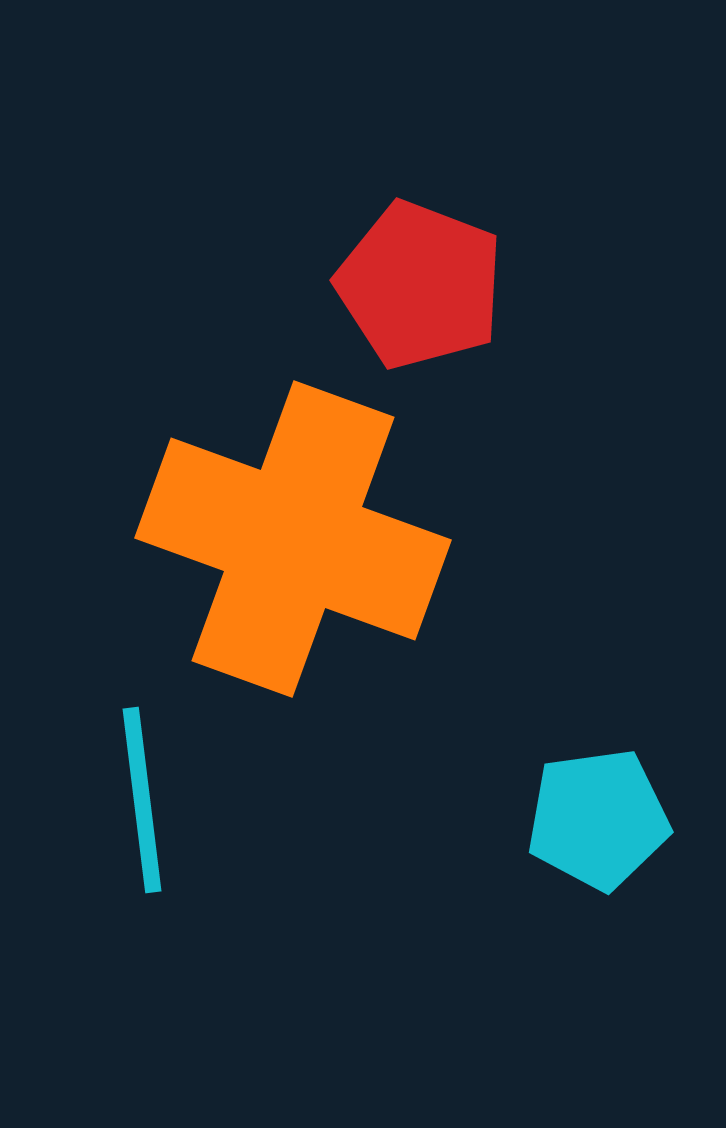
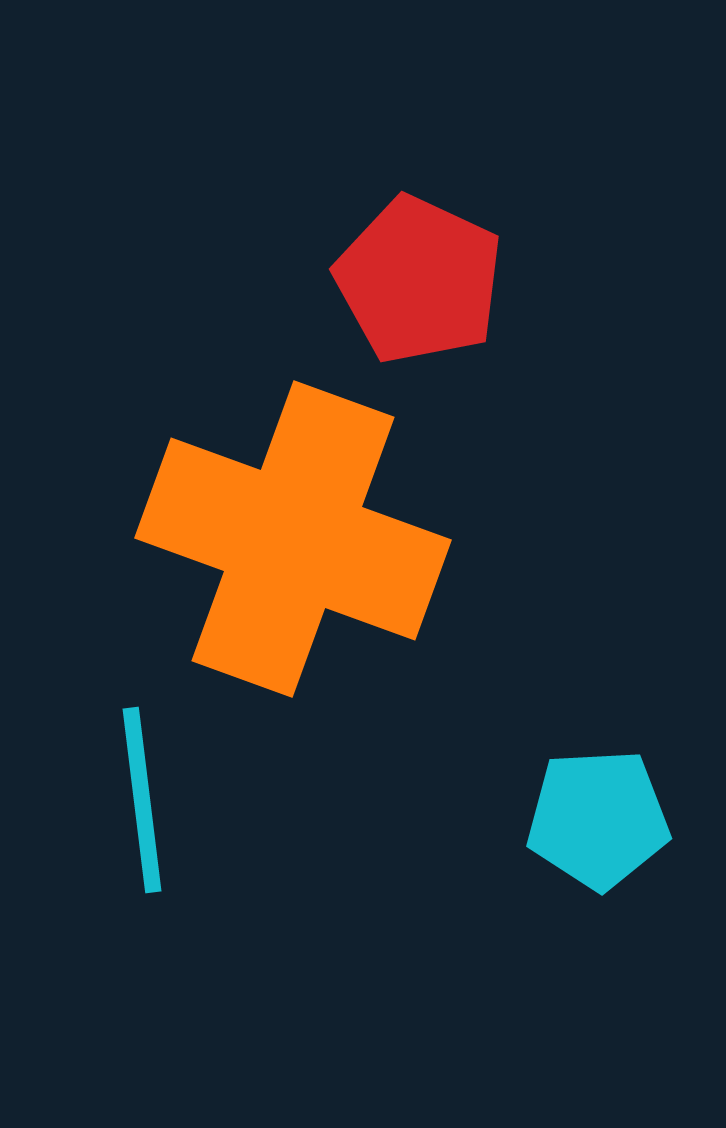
red pentagon: moved 1 px left, 5 px up; rotated 4 degrees clockwise
cyan pentagon: rotated 5 degrees clockwise
